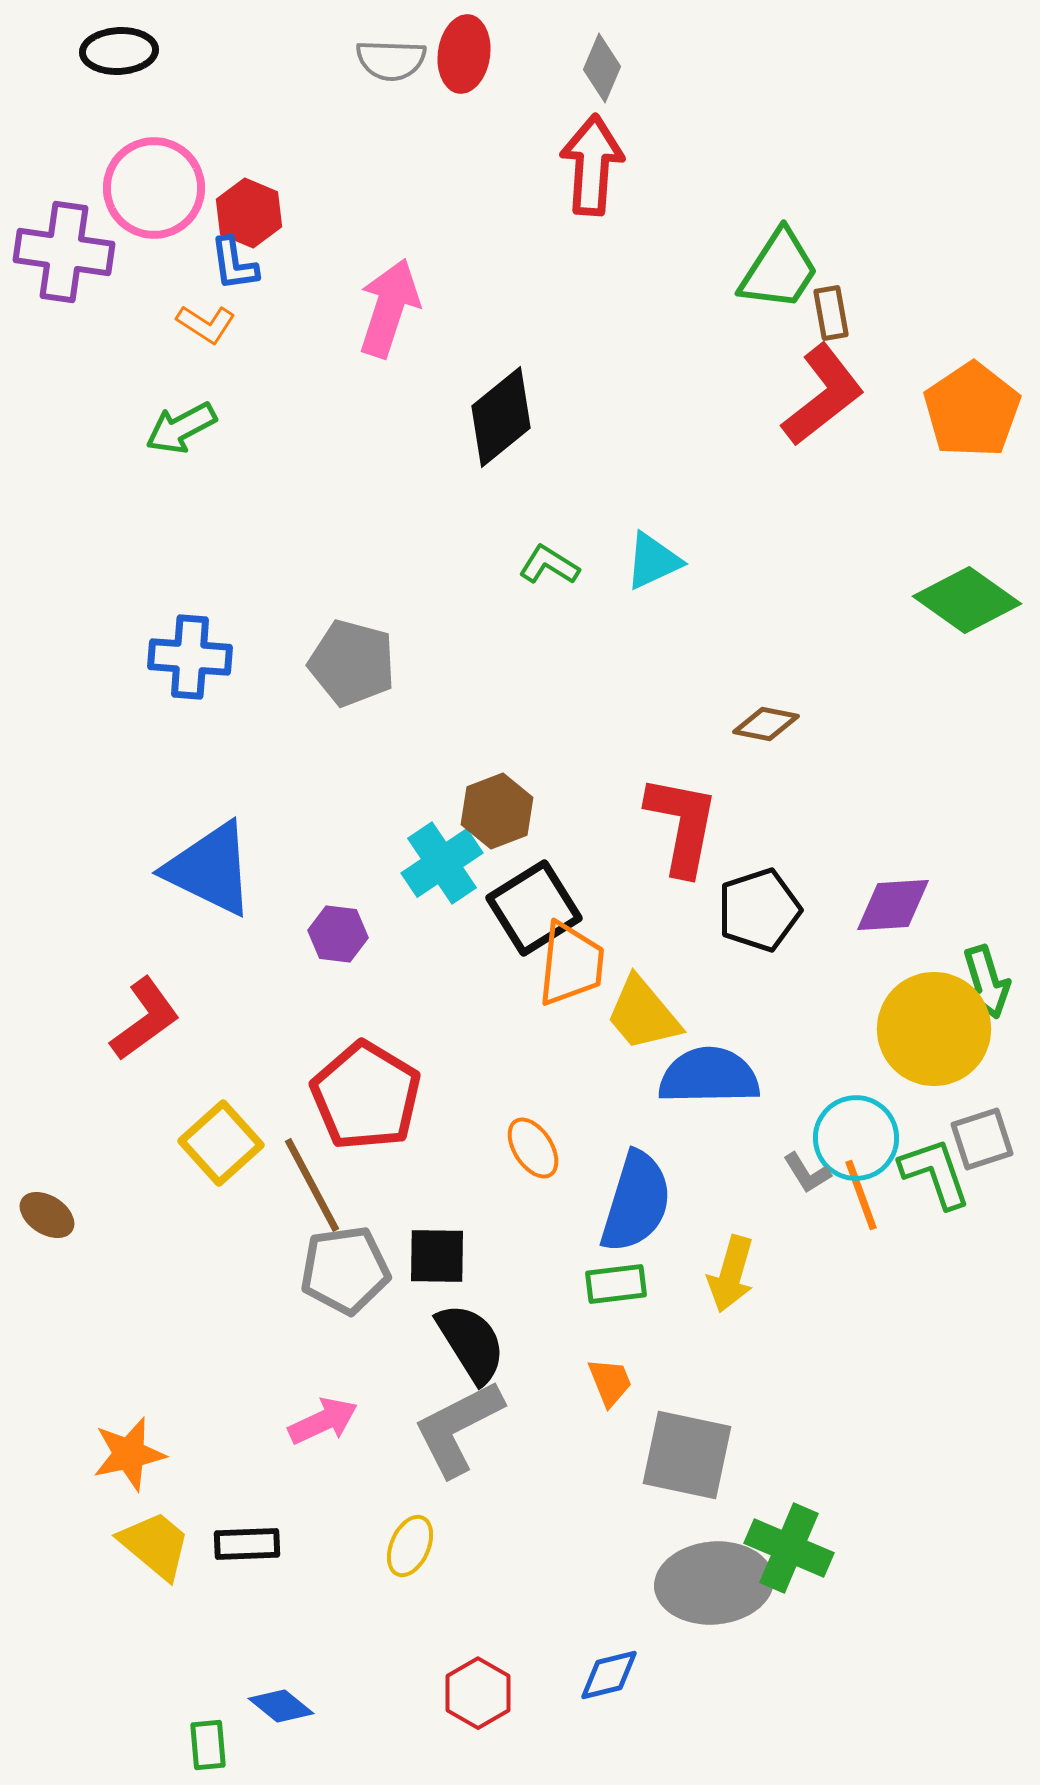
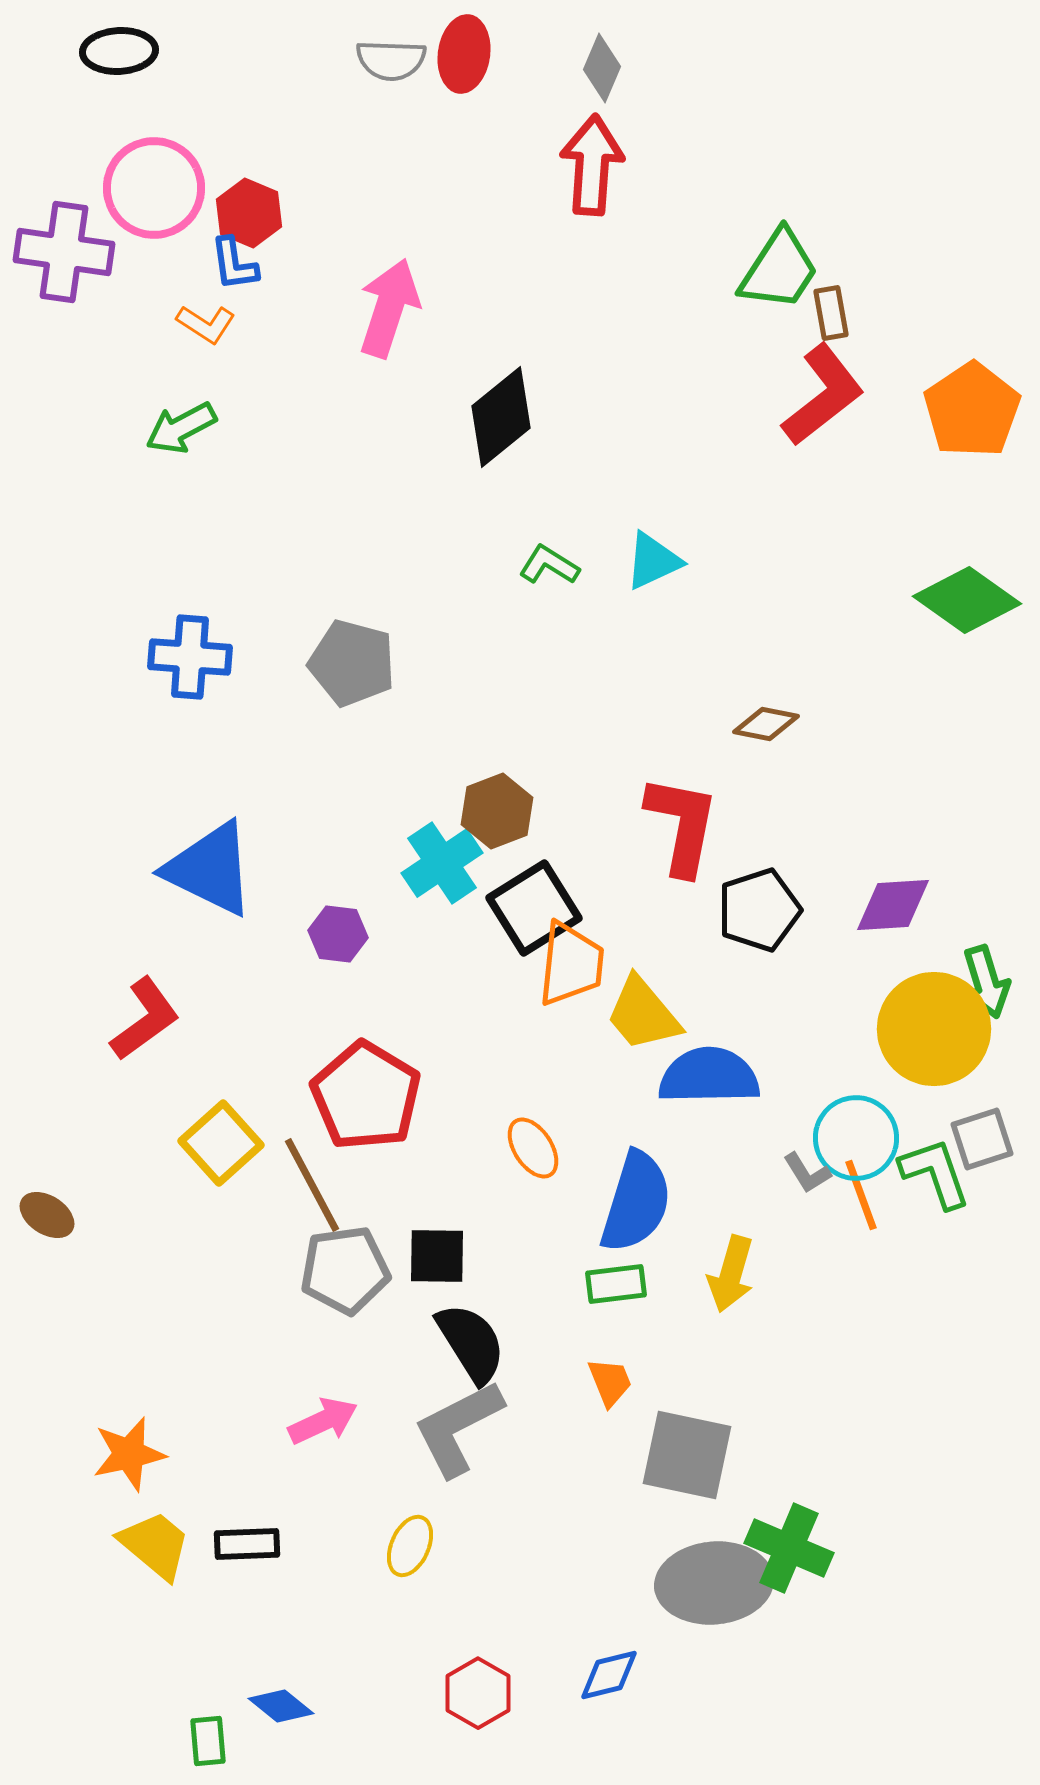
green rectangle at (208, 1745): moved 4 px up
